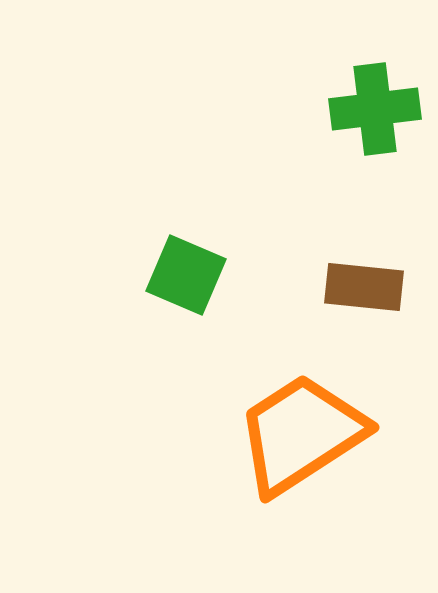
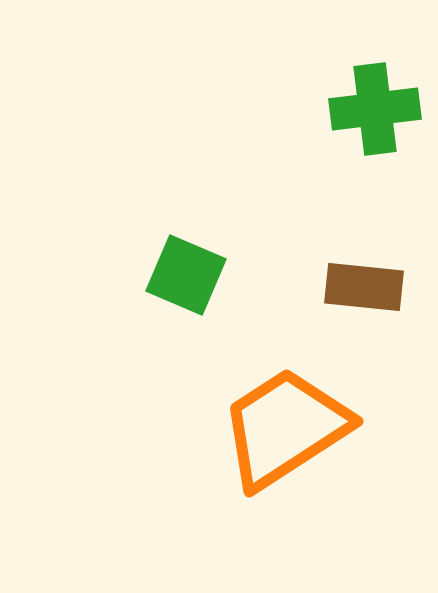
orange trapezoid: moved 16 px left, 6 px up
